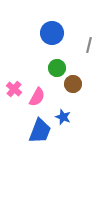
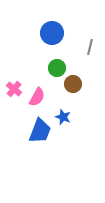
gray line: moved 1 px right, 2 px down
